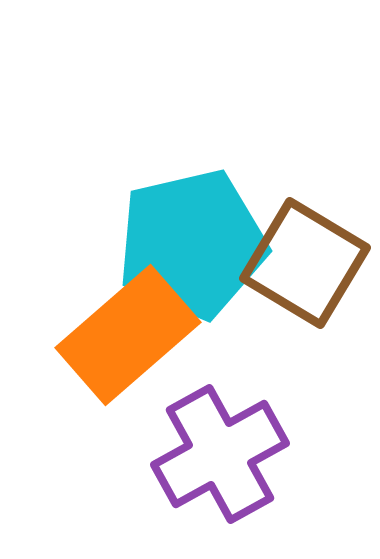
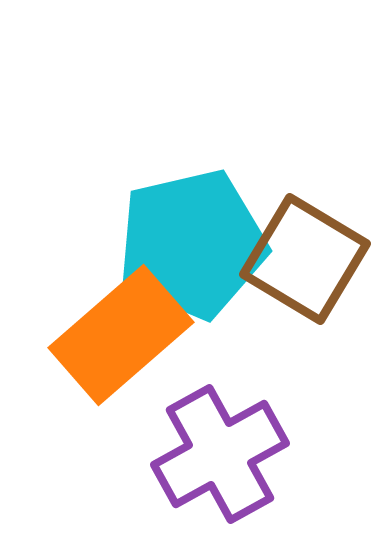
brown square: moved 4 px up
orange rectangle: moved 7 px left
